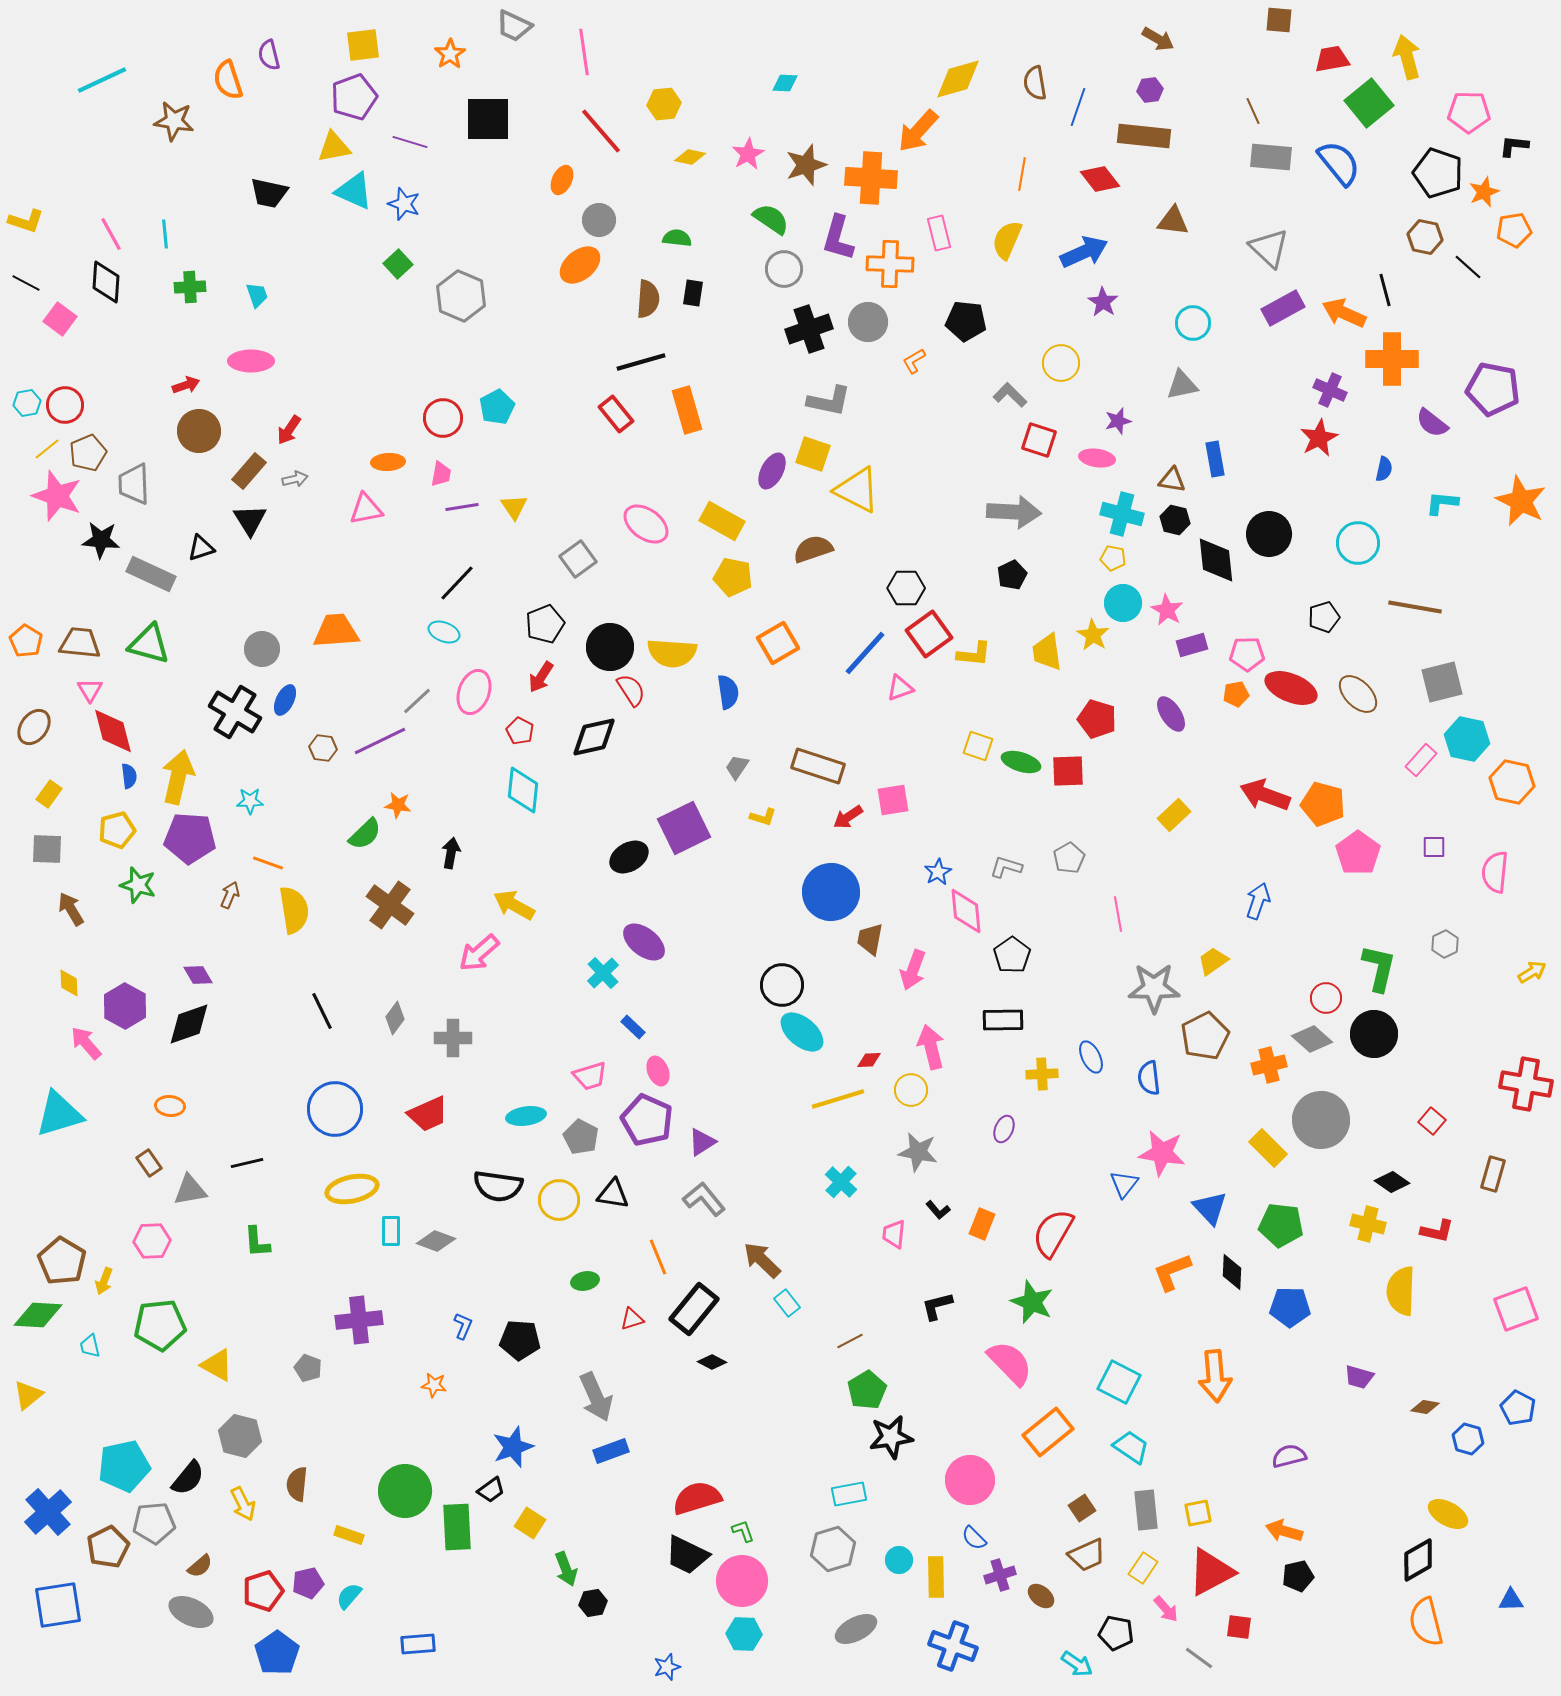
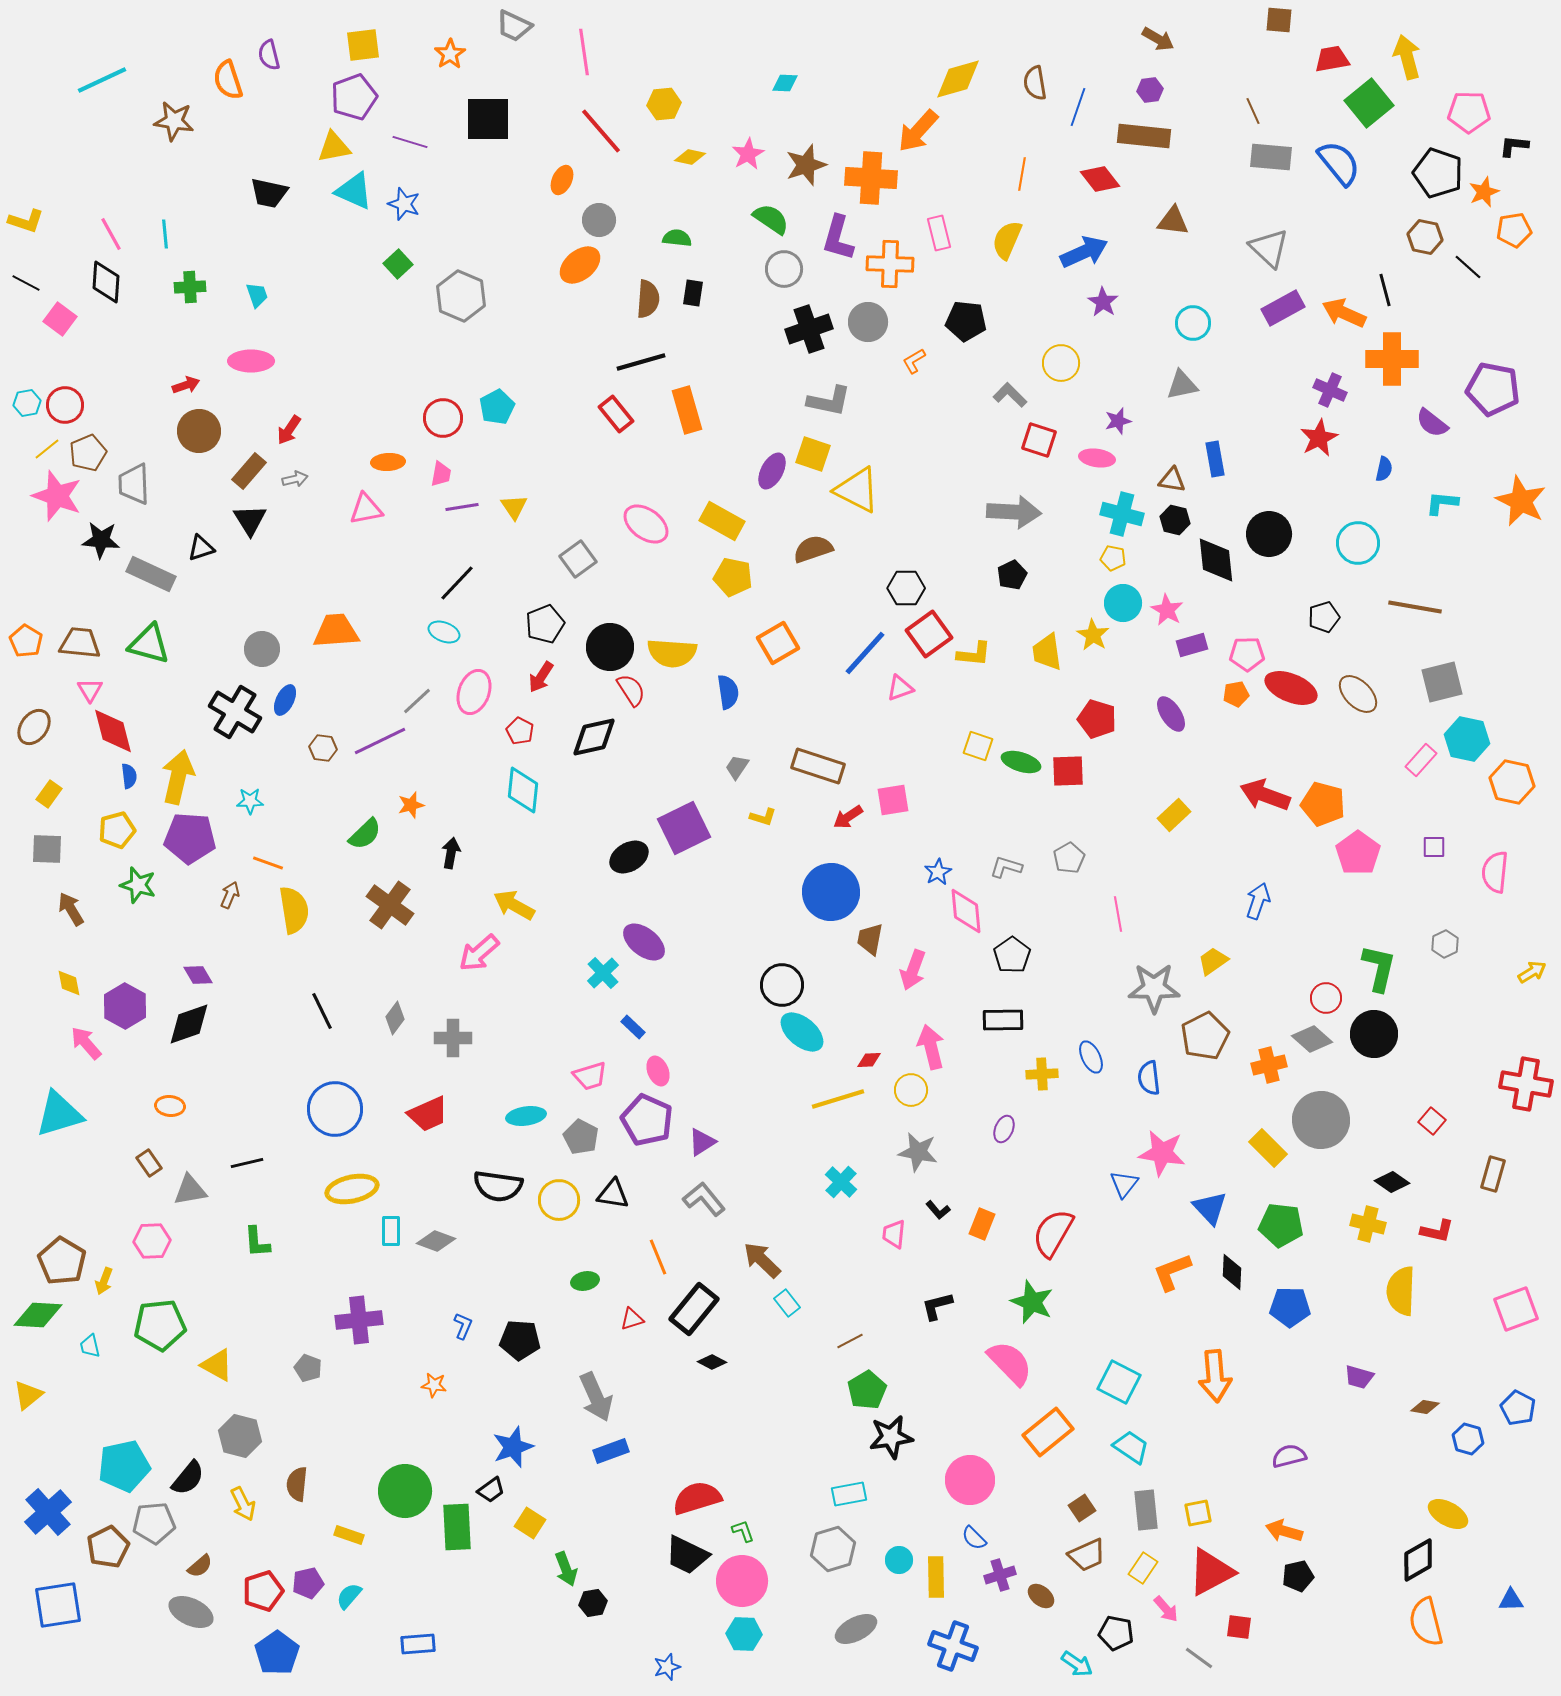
orange star at (398, 805): moved 13 px right; rotated 24 degrees counterclockwise
yellow diamond at (69, 983): rotated 8 degrees counterclockwise
